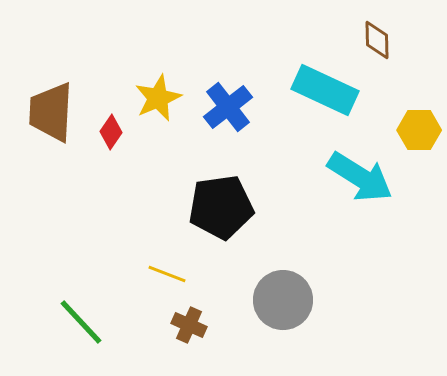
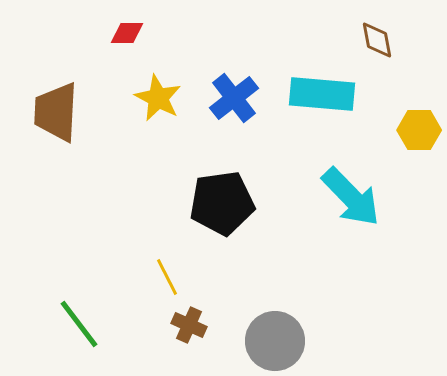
brown diamond: rotated 9 degrees counterclockwise
cyan rectangle: moved 3 px left, 4 px down; rotated 20 degrees counterclockwise
yellow star: rotated 21 degrees counterclockwise
blue cross: moved 6 px right, 9 px up
brown trapezoid: moved 5 px right
red diamond: moved 16 px right, 99 px up; rotated 56 degrees clockwise
cyan arrow: moved 9 px left, 20 px down; rotated 14 degrees clockwise
black pentagon: moved 1 px right, 4 px up
yellow line: moved 3 px down; rotated 42 degrees clockwise
gray circle: moved 8 px left, 41 px down
green line: moved 2 px left, 2 px down; rotated 6 degrees clockwise
